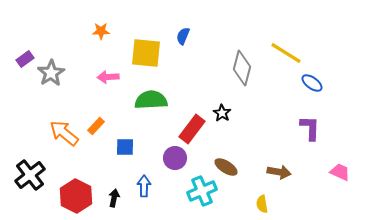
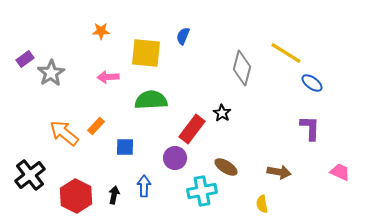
cyan cross: rotated 12 degrees clockwise
black arrow: moved 3 px up
